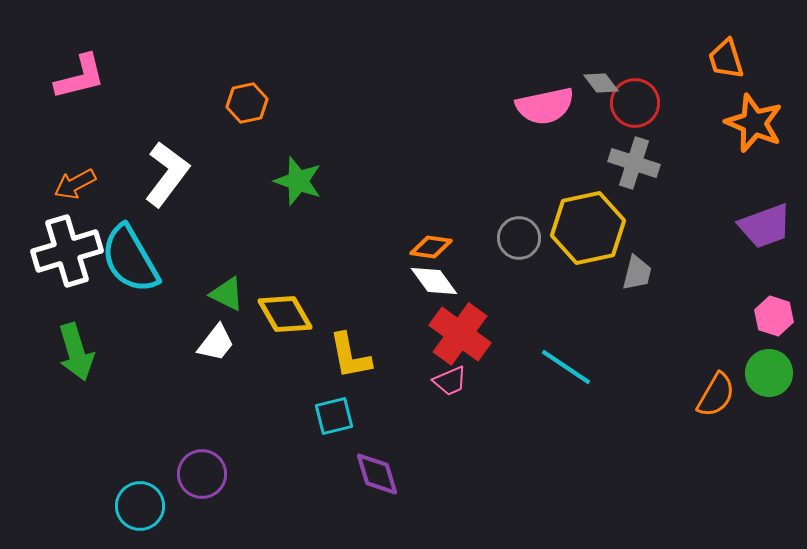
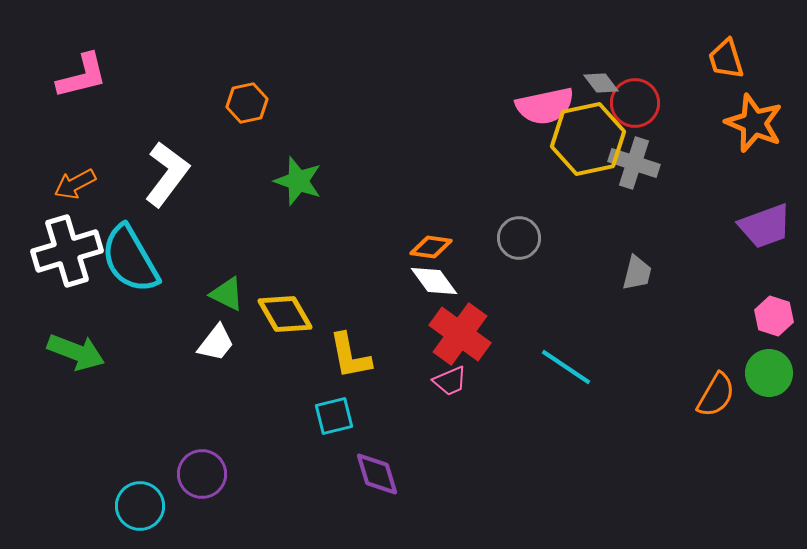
pink L-shape: moved 2 px right, 1 px up
yellow hexagon: moved 89 px up
green arrow: rotated 52 degrees counterclockwise
